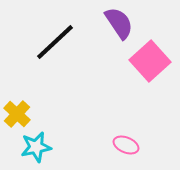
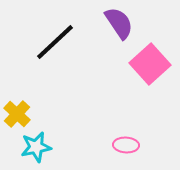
pink square: moved 3 px down
pink ellipse: rotated 20 degrees counterclockwise
